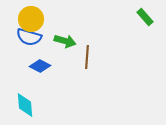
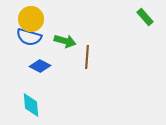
cyan diamond: moved 6 px right
